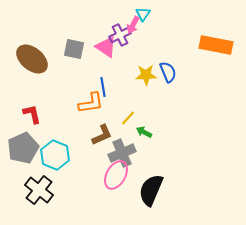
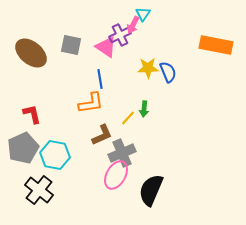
gray square: moved 3 px left, 4 px up
brown ellipse: moved 1 px left, 6 px up
yellow star: moved 2 px right, 7 px up
blue line: moved 3 px left, 8 px up
green arrow: moved 23 px up; rotated 112 degrees counterclockwise
cyan hexagon: rotated 12 degrees counterclockwise
